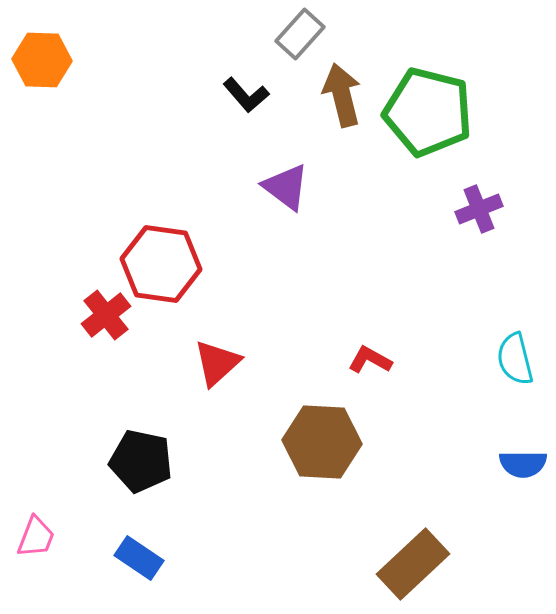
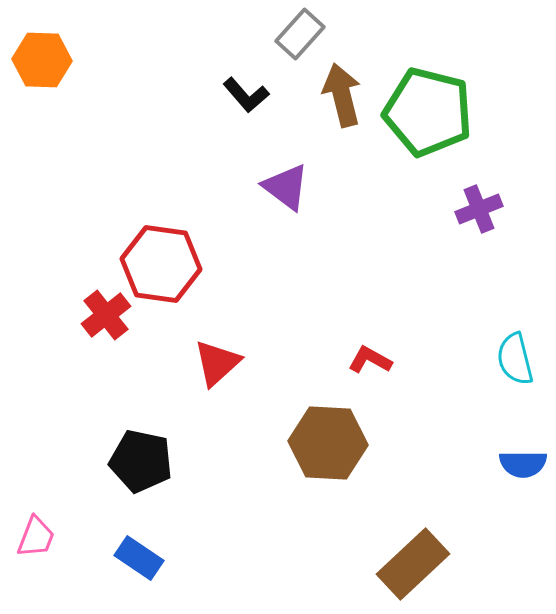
brown hexagon: moved 6 px right, 1 px down
